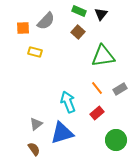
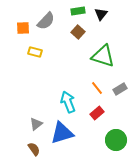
green rectangle: moved 1 px left; rotated 32 degrees counterclockwise
green triangle: rotated 25 degrees clockwise
